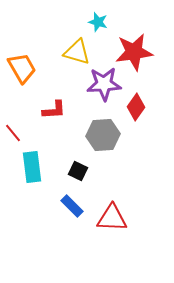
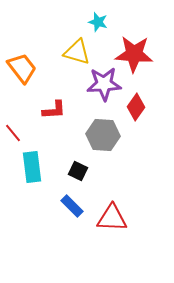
red star: moved 2 px down; rotated 12 degrees clockwise
orange trapezoid: rotated 8 degrees counterclockwise
gray hexagon: rotated 8 degrees clockwise
